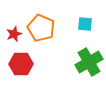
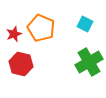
cyan square: rotated 21 degrees clockwise
red hexagon: rotated 15 degrees clockwise
